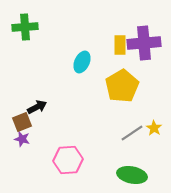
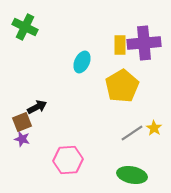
green cross: rotated 30 degrees clockwise
